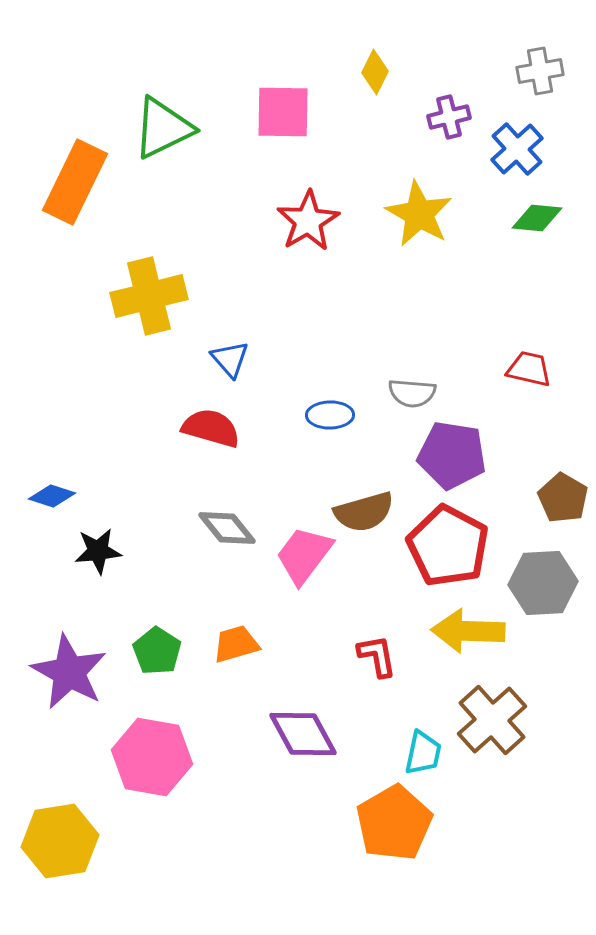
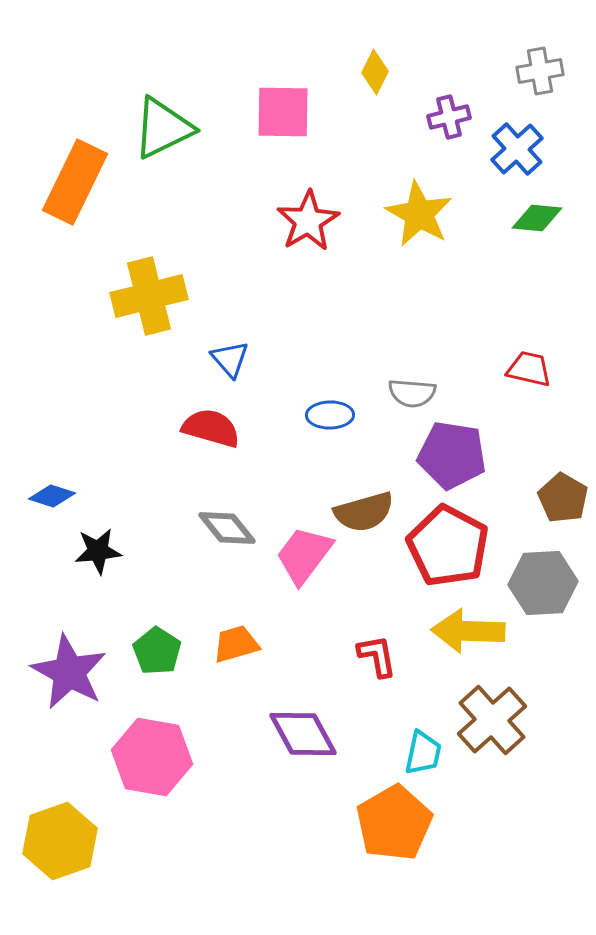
yellow hexagon: rotated 10 degrees counterclockwise
